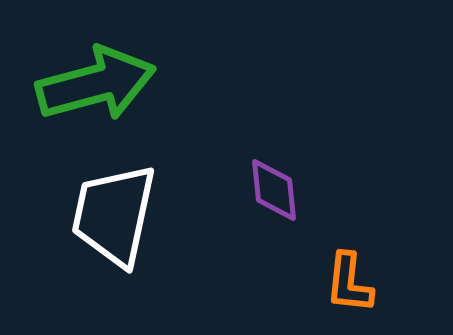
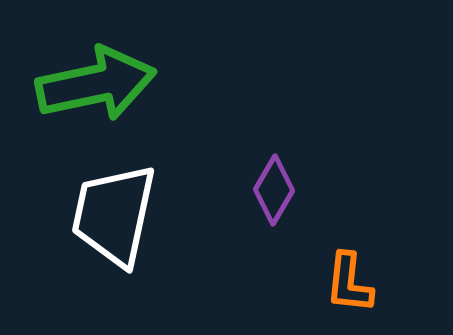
green arrow: rotated 3 degrees clockwise
purple diamond: rotated 36 degrees clockwise
